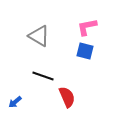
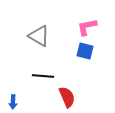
black line: rotated 15 degrees counterclockwise
blue arrow: moved 2 px left; rotated 48 degrees counterclockwise
